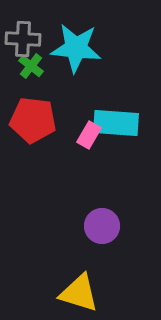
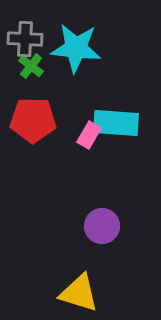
gray cross: moved 2 px right
red pentagon: rotated 6 degrees counterclockwise
